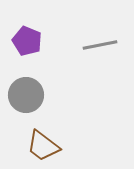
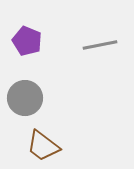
gray circle: moved 1 px left, 3 px down
